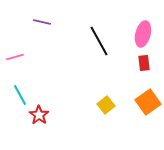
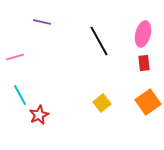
yellow square: moved 4 px left, 2 px up
red star: rotated 12 degrees clockwise
